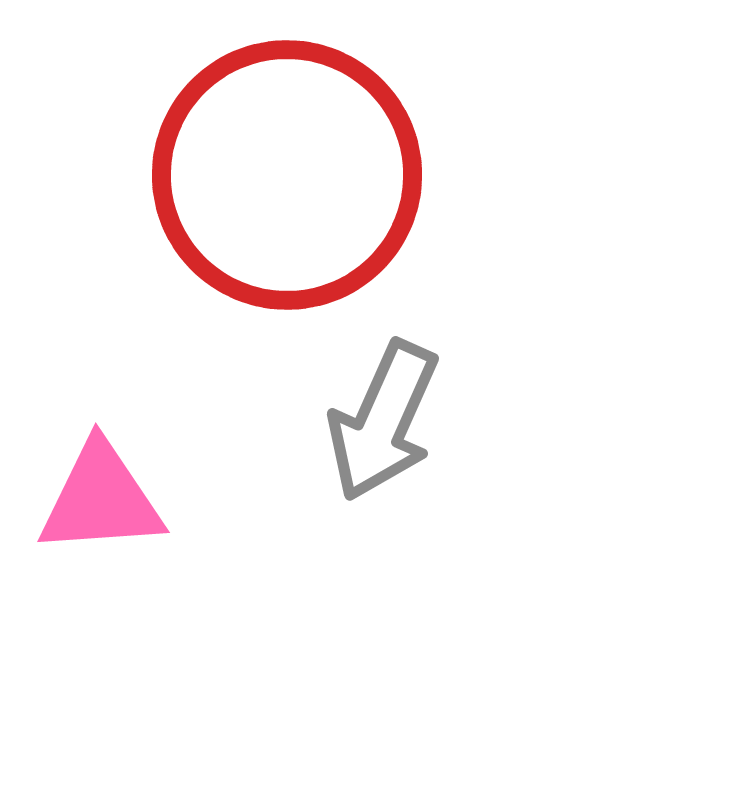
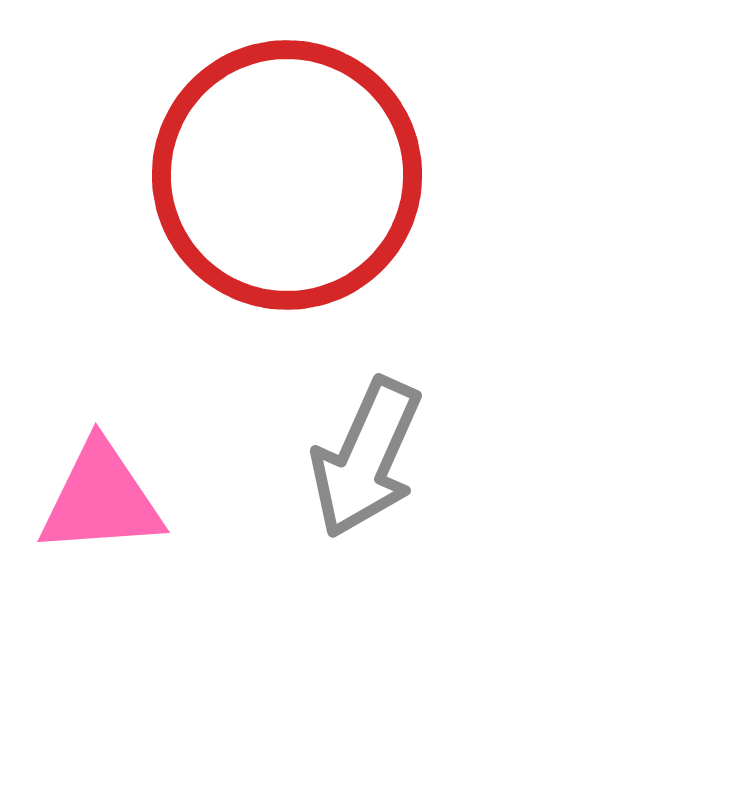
gray arrow: moved 17 px left, 37 px down
